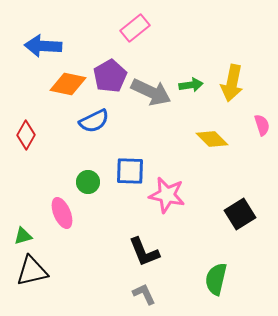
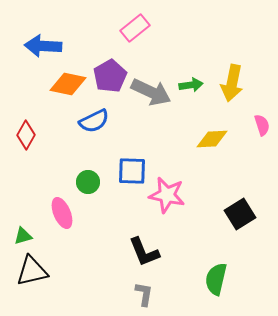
yellow diamond: rotated 48 degrees counterclockwise
blue square: moved 2 px right
gray L-shape: rotated 35 degrees clockwise
